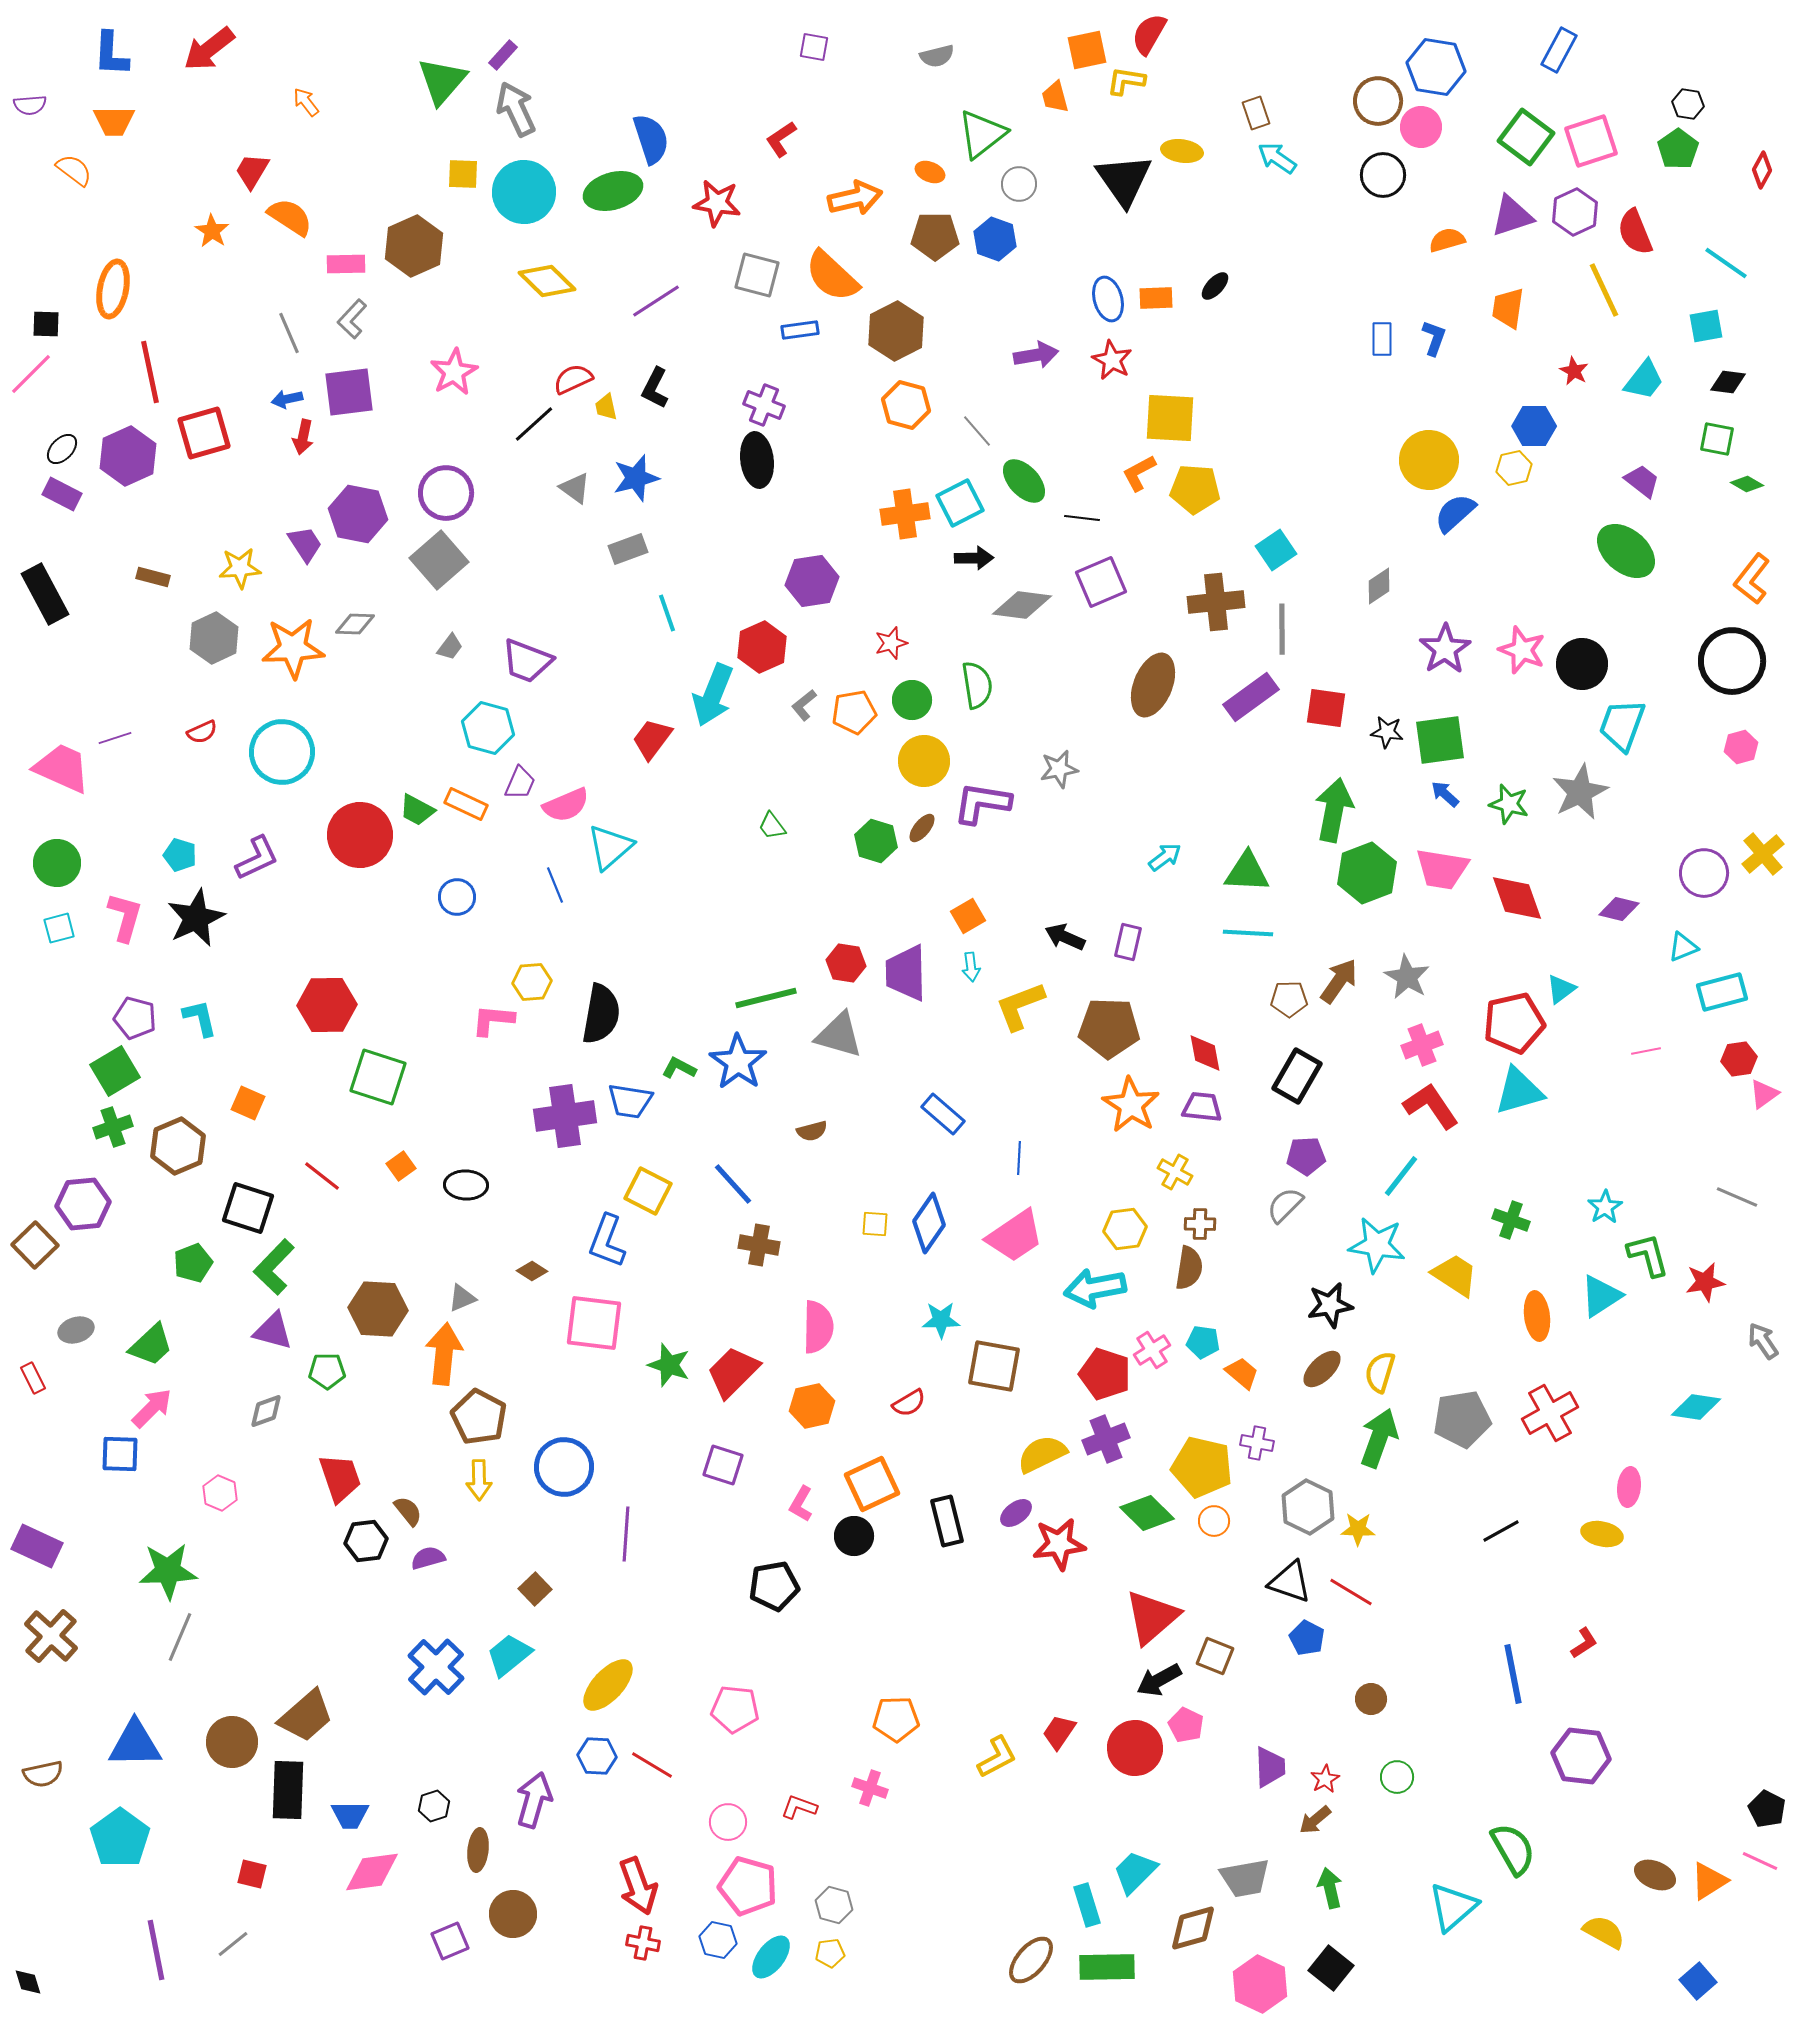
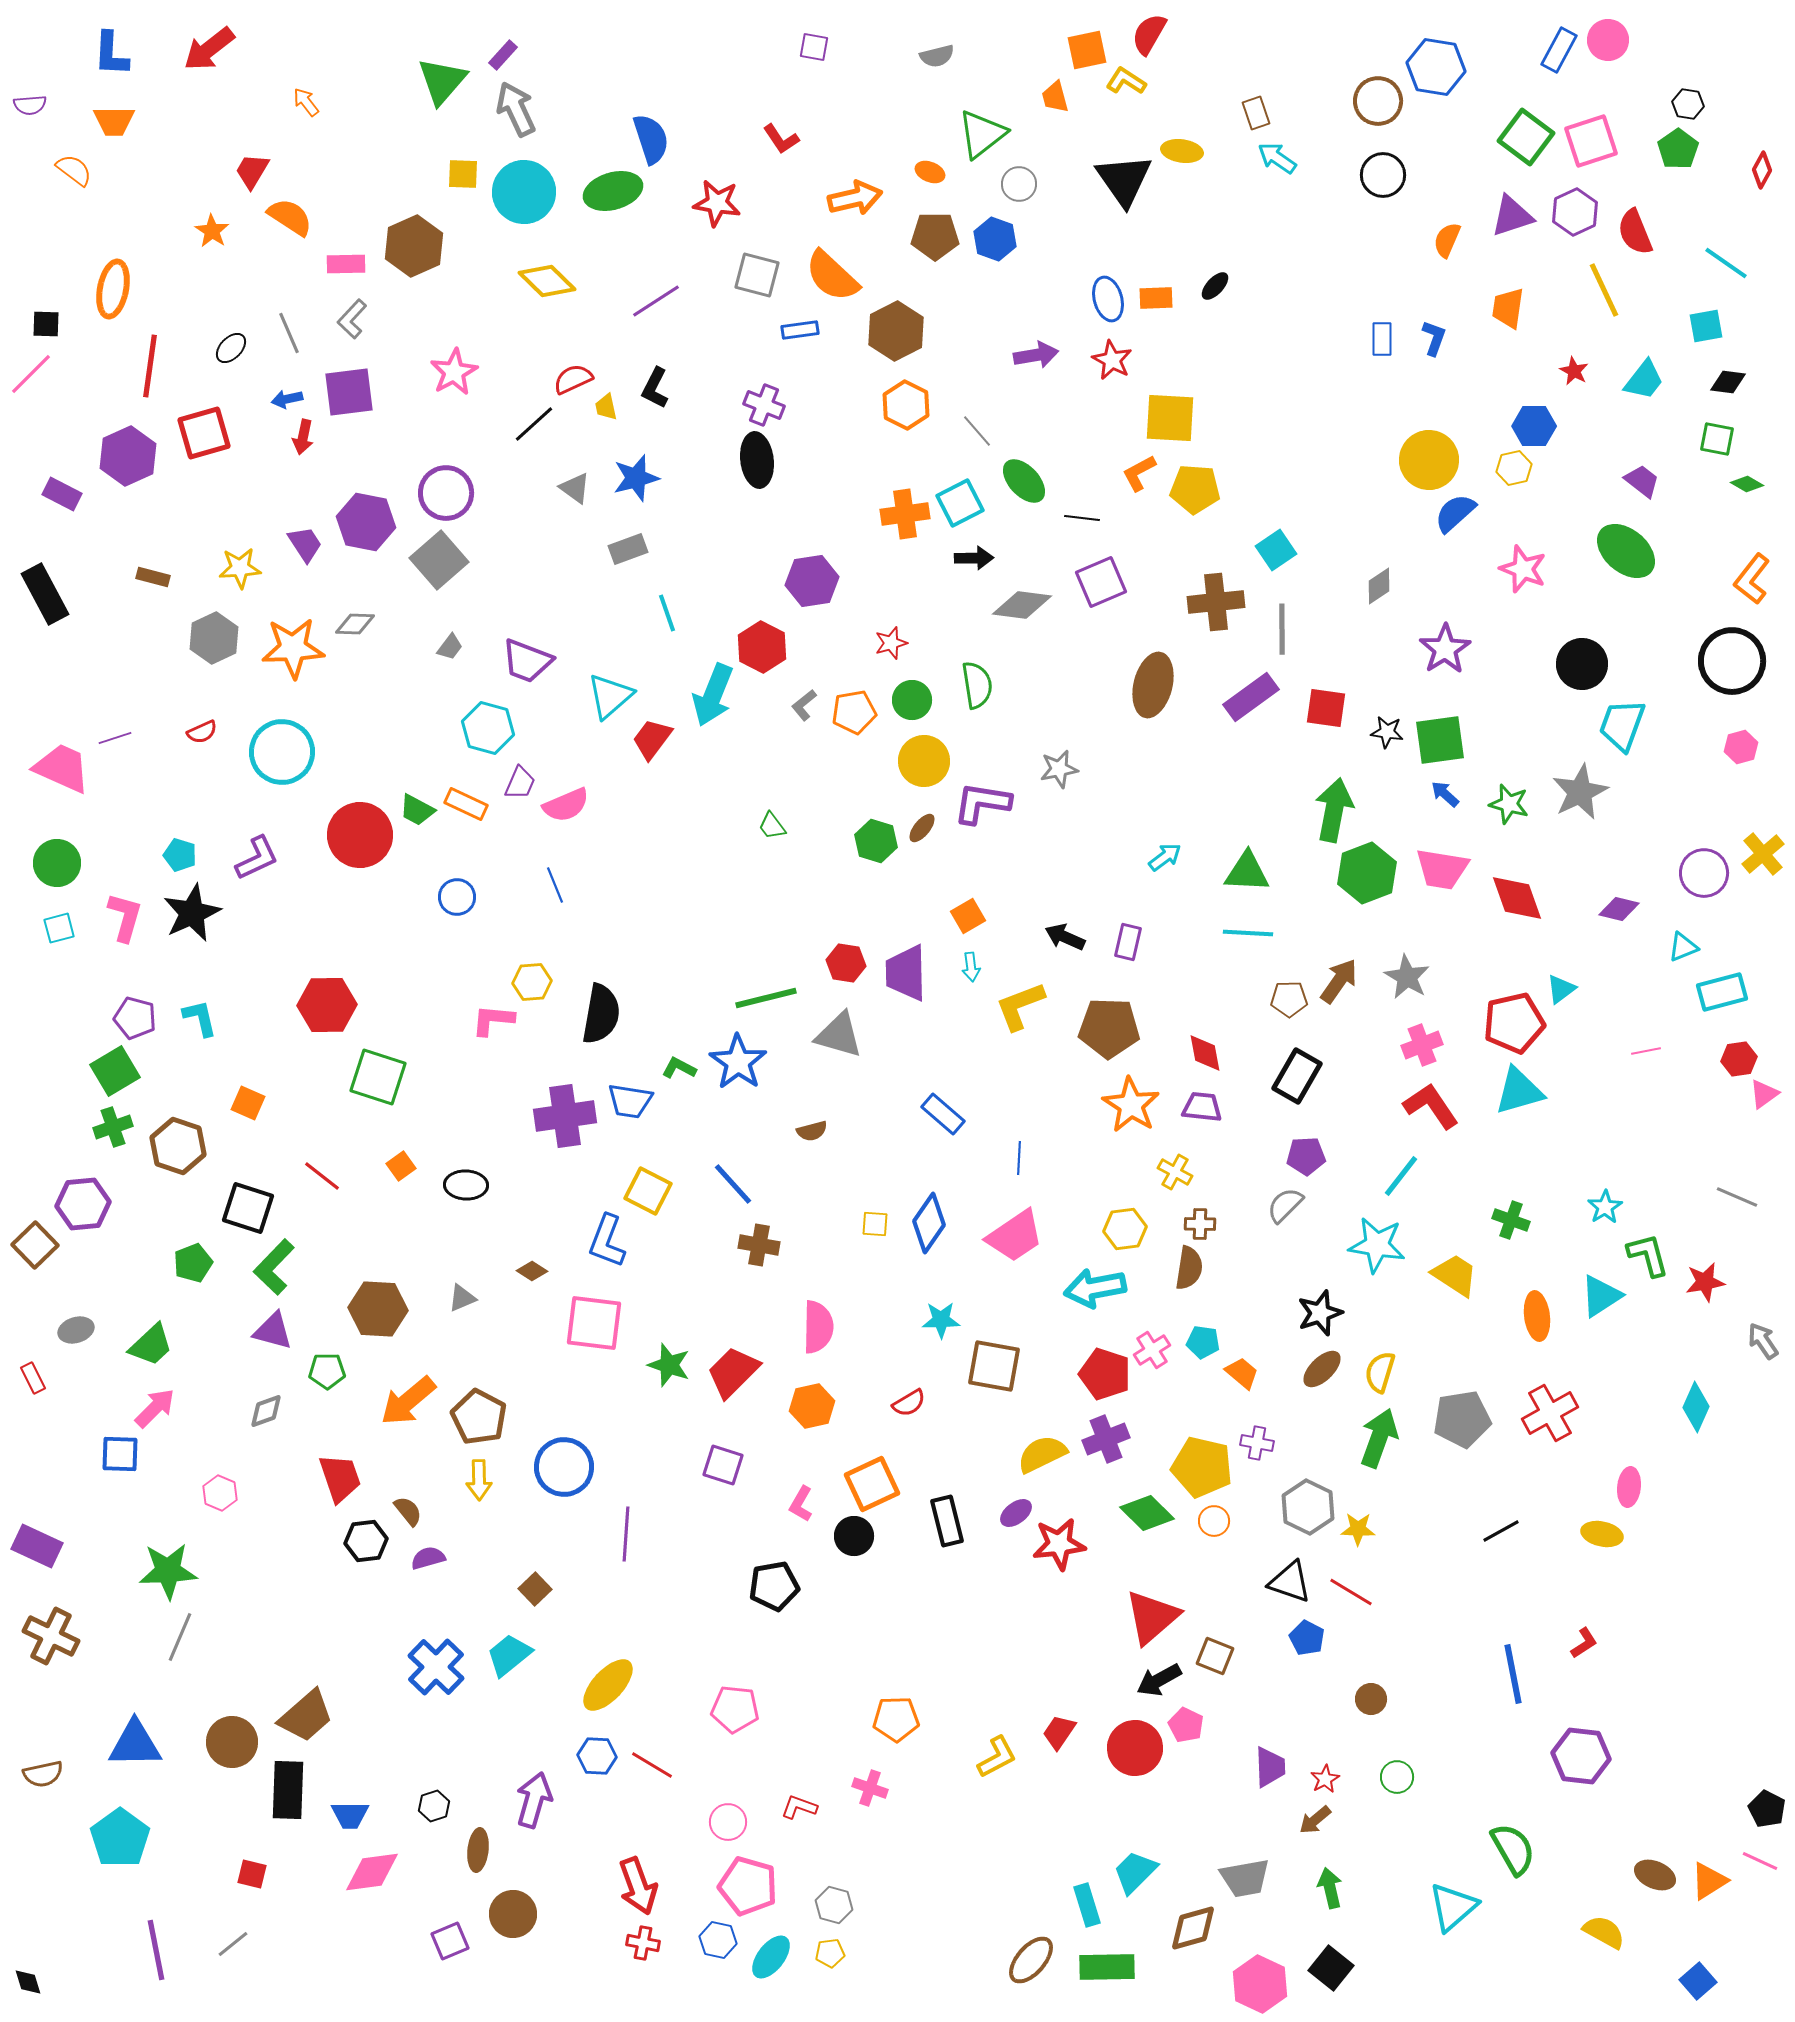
yellow L-shape at (1126, 81): rotated 24 degrees clockwise
pink circle at (1421, 127): moved 187 px right, 87 px up
red L-shape at (781, 139): rotated 90 degrees counterclockwise
orange semicircle at (1447, 240): rotated 51 degrees counterclockwise
red line at (150, 372): moved 6 px up; rotated 20 degrees clockwise
orange hexagon at (906, 405): rotated 12 degrees clockwise
black ellipse at (62, 449): moved 169 px right, 101 px up
purple hexagon at (358, 514): moved 8 px right, 8 px down
red hexagon at (762, 647): rotated 9 degrees counterclockwise
pink star at (1522, 650): moved 1 px right, 81 px up
brown ellipse at (1153, 685): rotated 8 degrees counterclockwise
cyan triangle at (610, 847): moved 151 px up
black star at (196, 918): moved 4 px left, 5 px up
brown hexagon at (178, 1146): rotated 18 degrees counterclockwise
black star at (1330, 1305): moved 10 px left, 8 px down; rotated 9 degrees counterclockwise
orange arrow at (444, 1354): moved 36 px left, 47 px down; rotated 136 degrees counterclockwise
cyan diamond at (1696, 1407): rotated 75 degrees counterclockwise
pink arrow at (152, 1408): moved 3 px right
brown cross at (51, 1636): rotated 16 degrees counterclockwise
